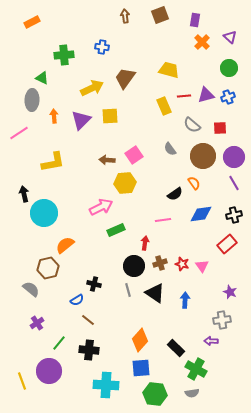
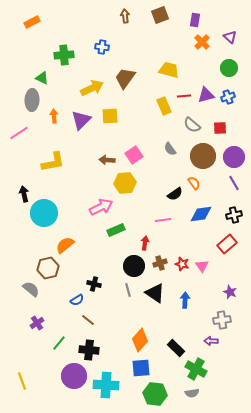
purple circle at (49, 371): moved 25 px right, 5 px down
